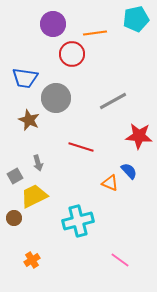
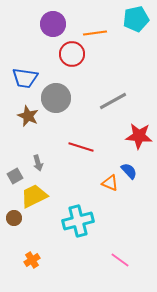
brown star: moved 1 px left, 4 px up
